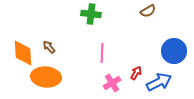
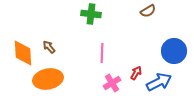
orange ellipse: moved 2 px right, 2 px down; rotated 16 degrees counterclockwise
